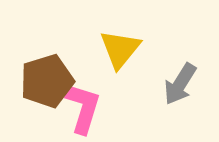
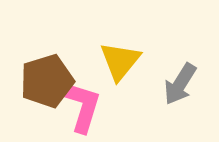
yellow triangle: moved 12 px down
pink L-shape: moved 1 px up
